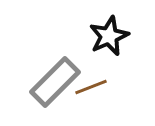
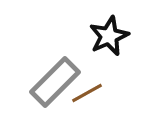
brown line: moved 4 px left, 6 px down; rotated 8 degrees counterclockwise
